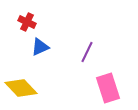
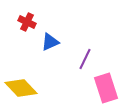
blue triangle: moved 10 px right, 5 px up
purple line: moved 2 px left, 7 px down
pink rectangle: moved 2 px left
